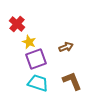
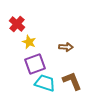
brown arrow: rotated 24 degrees clockwise
purple square: moved 1 px left, 5 px down
cyan trapezoid: moved 7 px right
